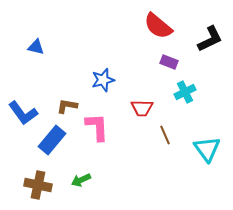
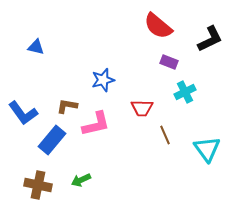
pink L-shape: moved 1 px left, 3 px up; rotated 80 degrees clockwise
